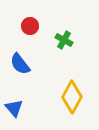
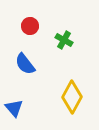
blue semicircle: moved 5 px right
